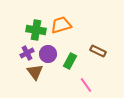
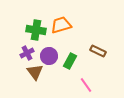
purple circle: moved 1 px right, 2 px down
